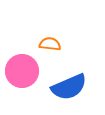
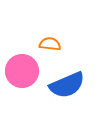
blue semicircle: moved 2 px left, 2 px up
